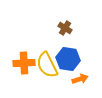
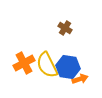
blue hexagon: moved 8 px down
orange cross: rotated 25 degrees counterclockwise
